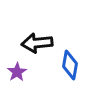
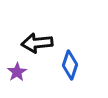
blue diamond: rotated 8 degrees clockwise
